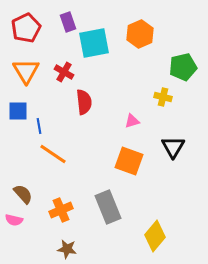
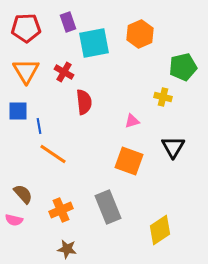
red pentagon: rotated 24 degrees clockwise
yellow diamond: moved 5 px right, 6 px up; rotated 16 degrees clockwise
